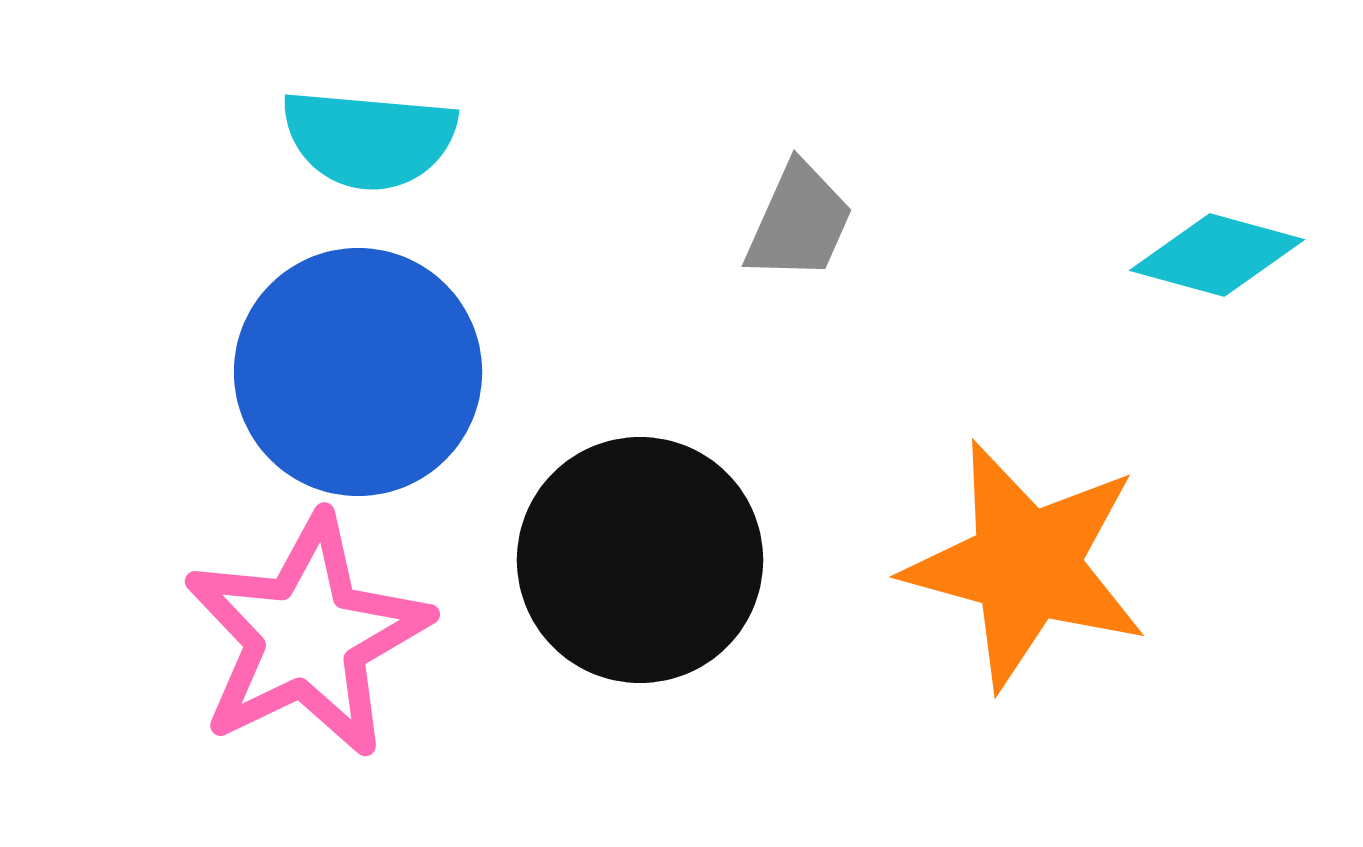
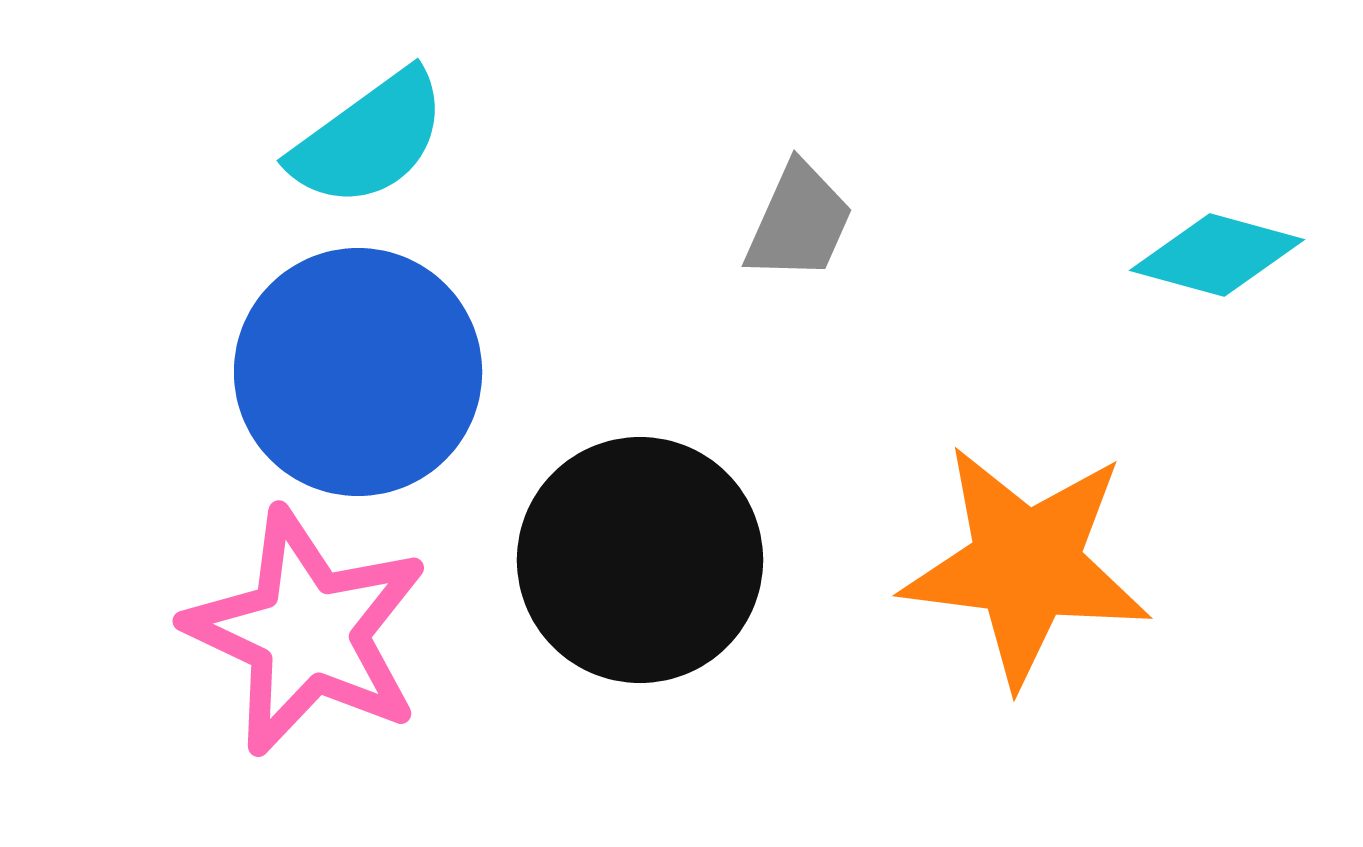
cyan semicircle: rotated 41 degrees counterclockwise
orange star: rotated 8 degrees counterclockwise
pink star: moved 4 px up; rotated 21 degrees counterclockwise
